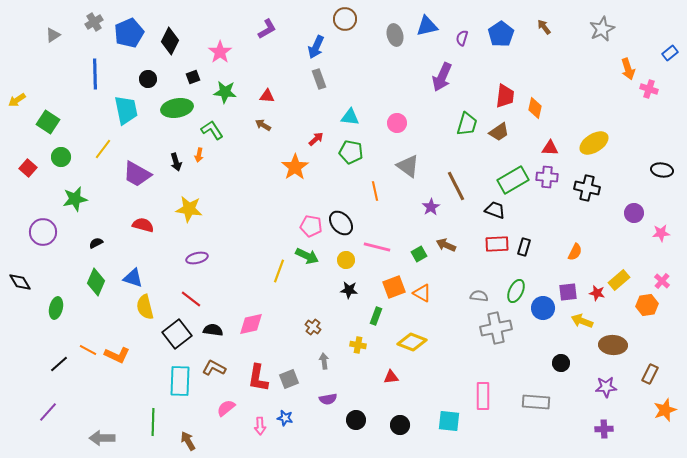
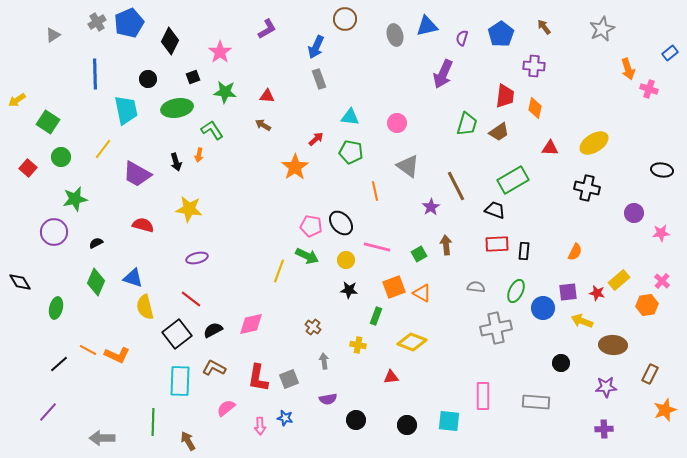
gray cross at (94, 22): moved 3 px right
blue pentagon at (129, 33): moved 10 px up
purple arrow at (442, 77): moved 1 px right, 3 px up
purple cross at (547, 177): moved 13 px left, 111 px up
purple circle at (43, 232): moved 11 px right
brown arrow at (446, 245): rotated 60 degrees clockwise
black rectangle at (524, 247): moved 4 px down; rotated 12 degrees counterclockwise
gray semicircle at (479, 296): moved 3 px left, 9 px up
black semicircle at (213, 330): rotated 36 degrees counterclockwise
black circle at (400, 425): moved 7 px right
